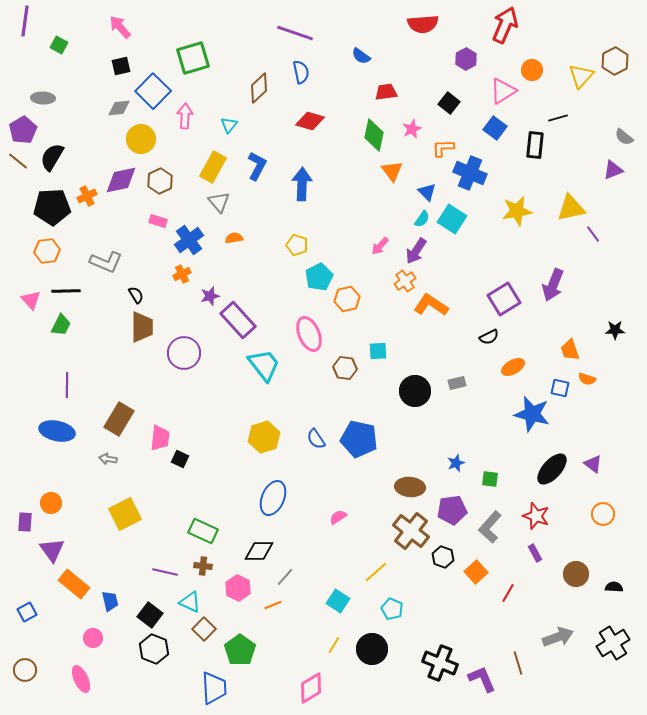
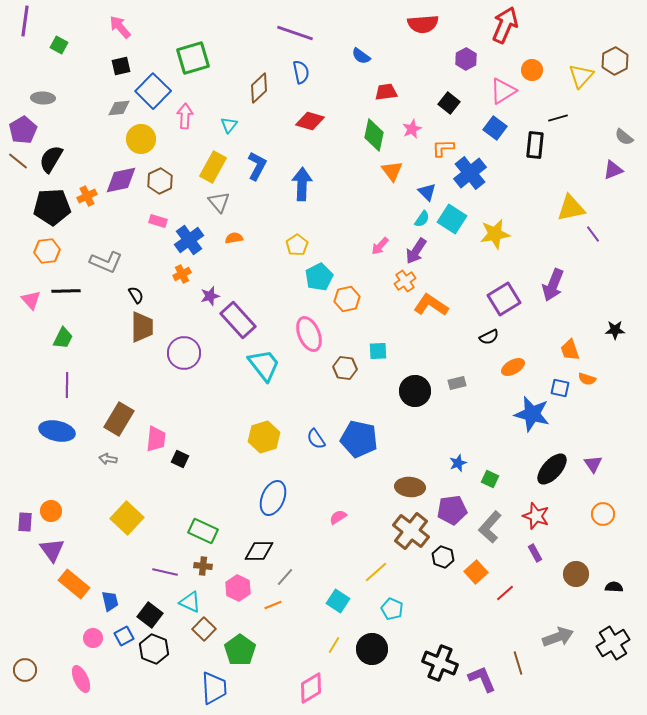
black semicircle at (52, 157): moved 1 px left, 2 px down
blue cross at (470, 173): rotated 28 degrees clockwise
yellow star at (517, 211): moved 22 px left, 23 px down
yellow pentagon at (297, 245): rotated 20 degrees clockwise
green trapezoid at (61, 325): moved 2 px right, 13 px down
pink trapezoid at (160, 438): moved 4 px left, 1 px down
blue star at (456, 463): moved 2 px right
purple triangle at (593, 464): rotated 18 degrees clockwise
green square at (490, 479): rotated 18 degrees clockwise
orange circle at (51, 503): moved 8 px down
yellow square at (125, 514): moved 2 px right, 4 px down; rotated 20 degrees counterclockwise
red line at (508, 593): moved 3 px left; rotated 18 degrees clockwise
blue square at (27, 612): moved 97 px right, 24 px down
